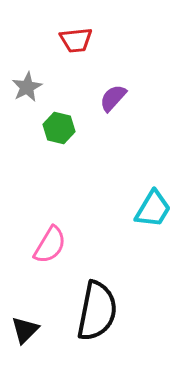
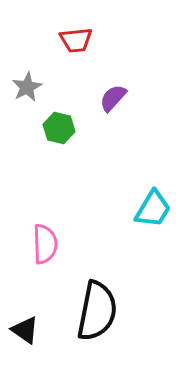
pink semicircle: moved 5 px left, 1 px up; rotated 33 degrees counterclockwise
black triangle: rotated 40 degrees counterclockwise
